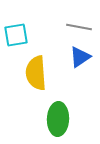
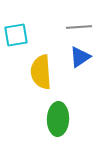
gray line: rotated 15 degrees counterclockwise
yellow semicircle: moved 5 px right, 1 px up
